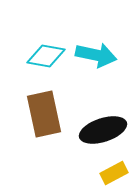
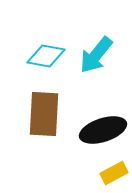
cyan arrow: rotated 117 degrees clockwise
brown rectangle: rotated 15 degrees clockwise
